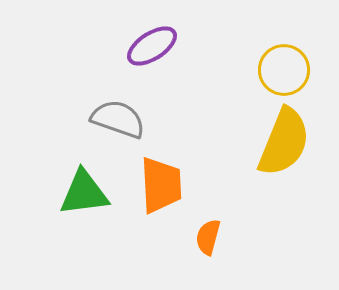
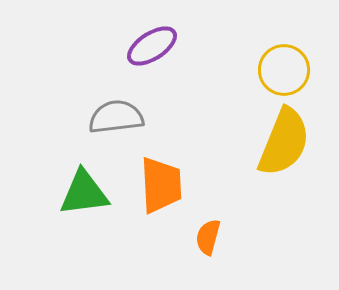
gray semicircle: moved 2 px left, 2 px up; rotated 26 degrees counterclockwise
